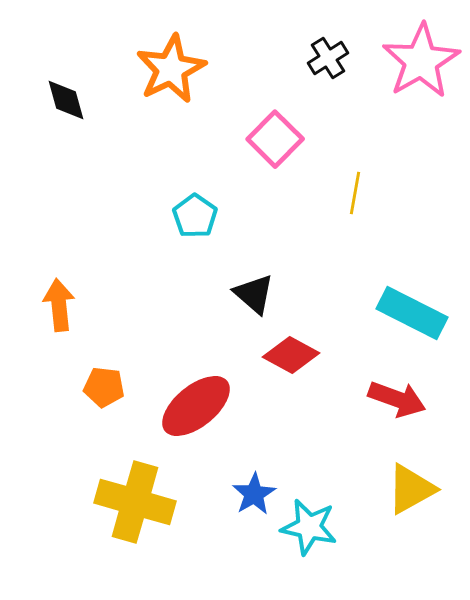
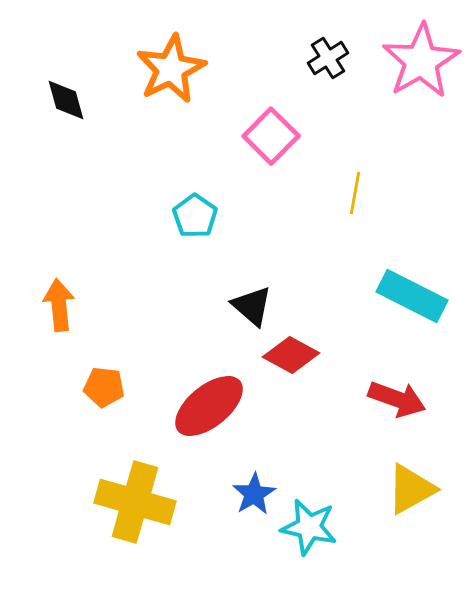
pink square: moved 4 px left, 3 px up
black triangle: moved 2 px left, 12 px down
cyan rectangle: moved 17 px up
red ellipse: moved 13 px right
